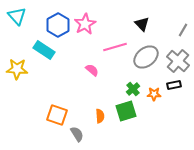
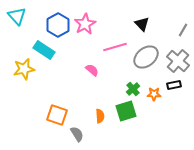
yellow star: moved 7 px right; rotated 15 degrees counterclockwise
